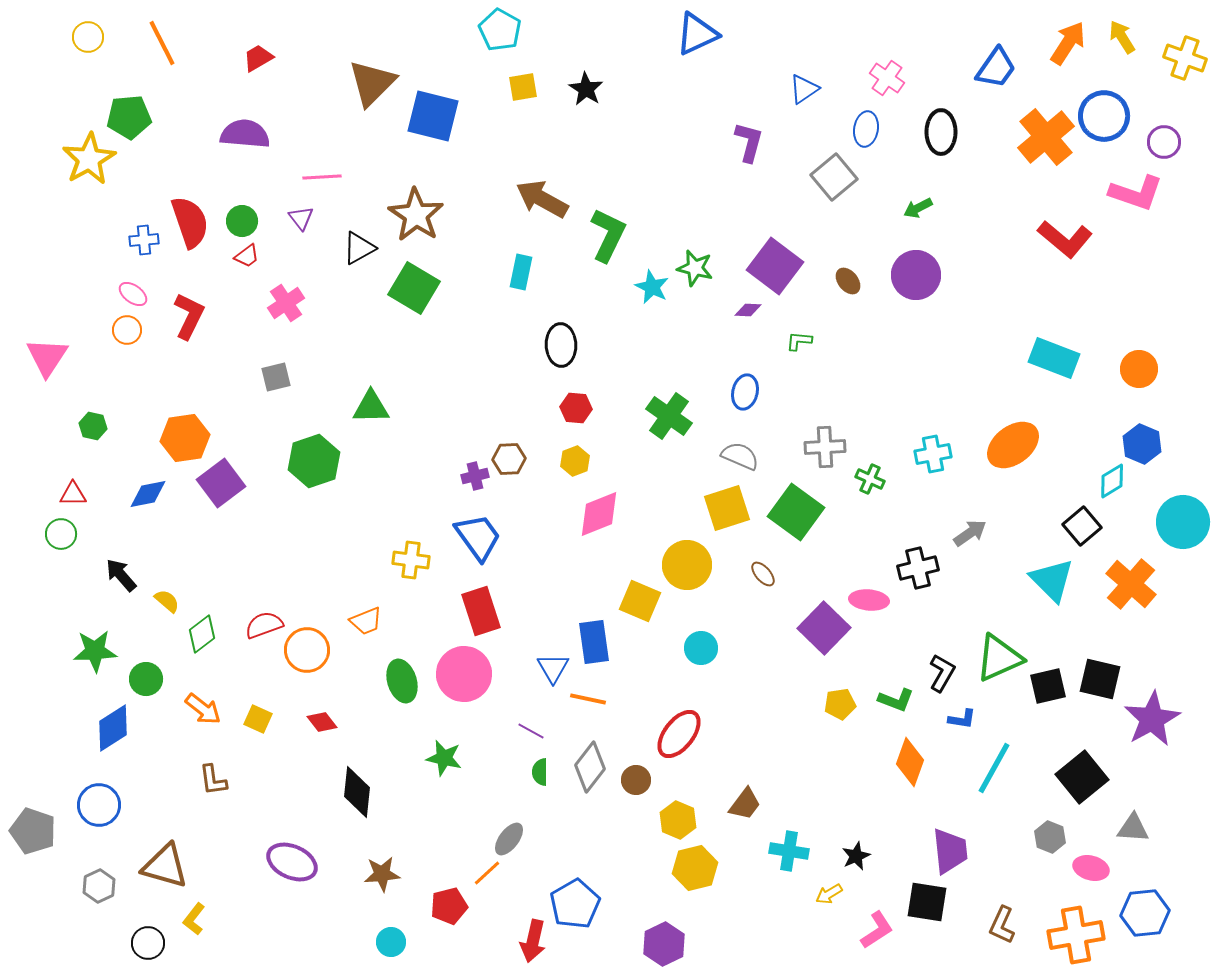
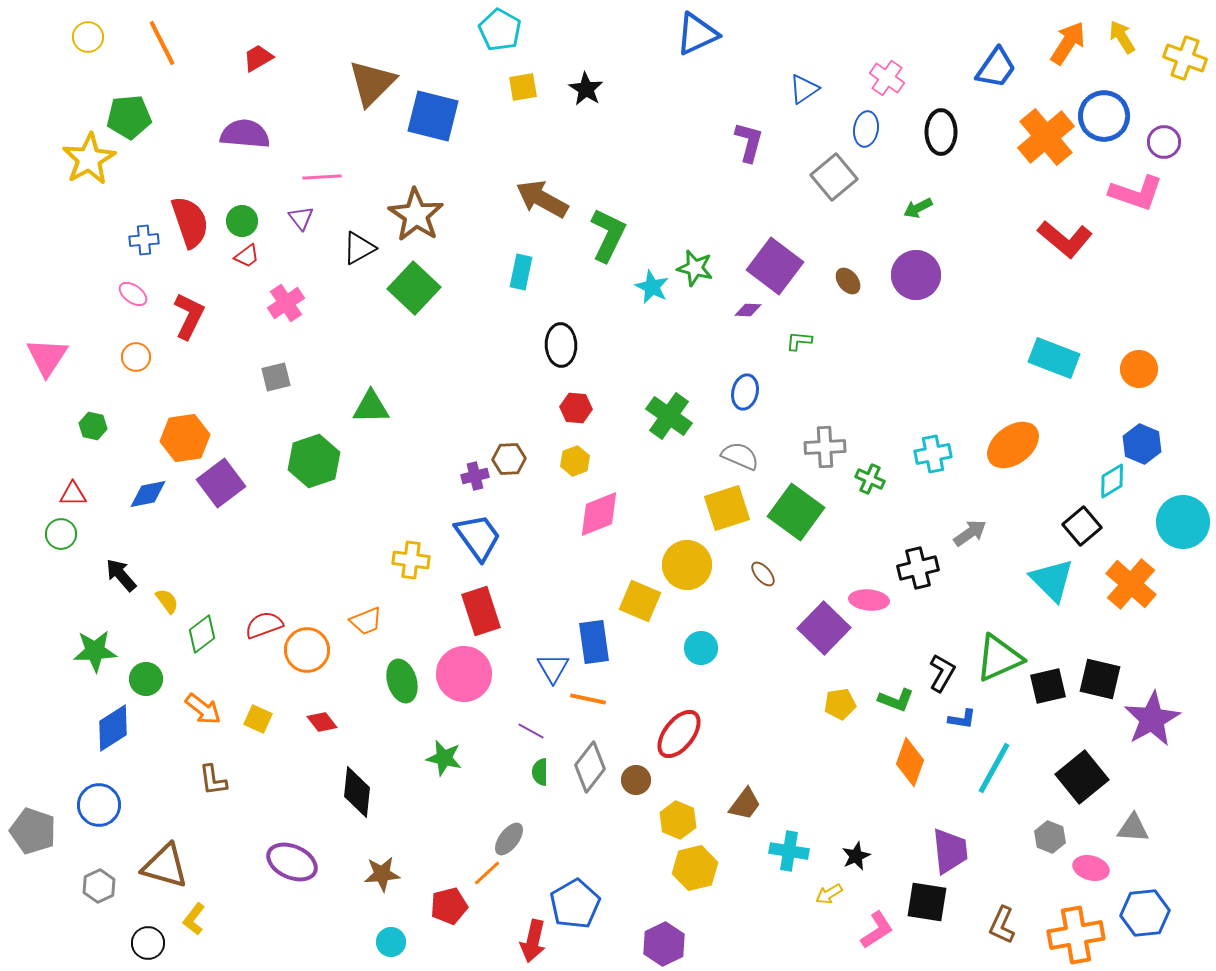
green square at (414, 288): rotated 12 degrees clockwise
orange circle at (127, 330): moved 9 px right, 27 px down
yellow semicircle at (167, 601): rotated 12 degrees clockwise
